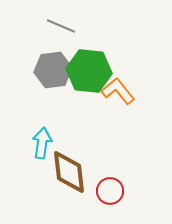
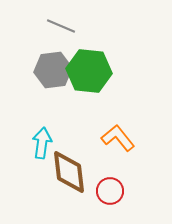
orange L-shape: moved 47 px down
